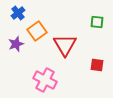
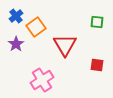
blue cross: moved 2 px left, 3 px down
orange square: moved 1 px left, 4 px up
purple star: rotated 14 degrees counterclockwise
pink cross: moved 3 px left; rotated 30 degrees clockwise
